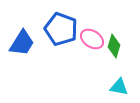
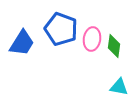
pink ellipse: rotated 65 degrees clockwise
green diamond: rotated 10 degrees counterclockwise
